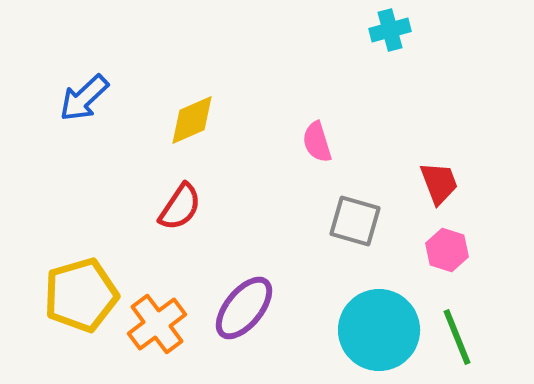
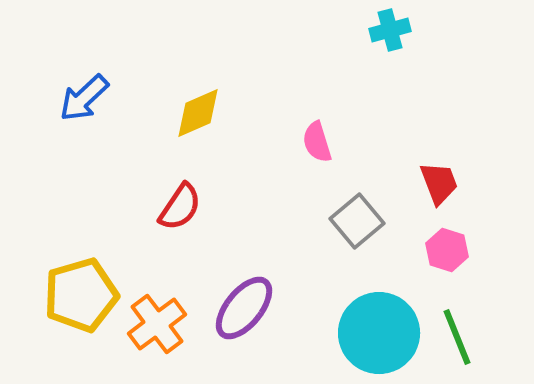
yellow diamond: moved 6 px right, 7 px up
gray square: moved 2 px right; rotated 34 degrees clockwise
cyan circle: moved 3 px down
